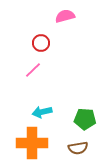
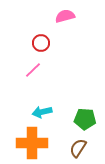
brown semicircle: rotated 132 degrees clockwise
